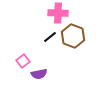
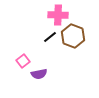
pink cross: moved 2 px down
